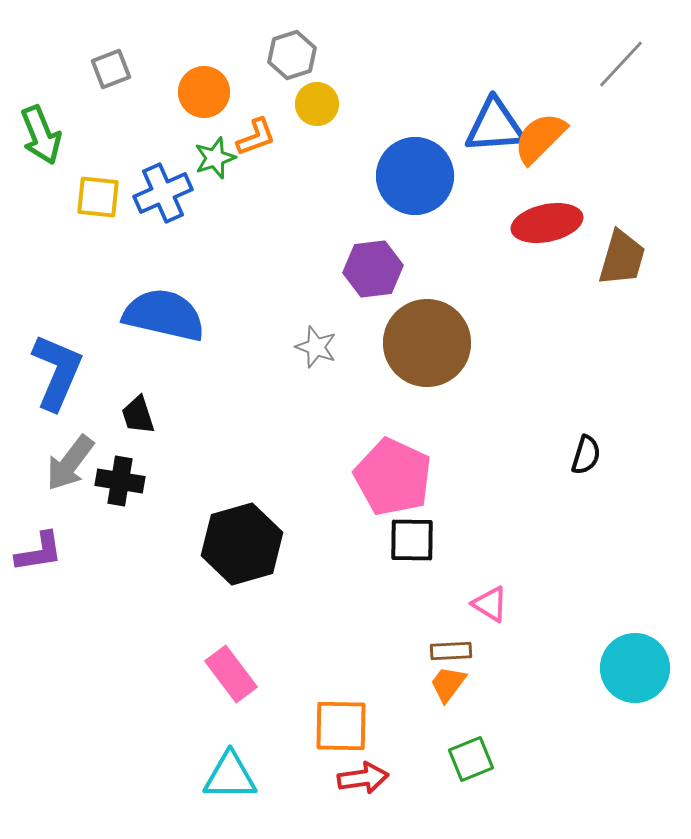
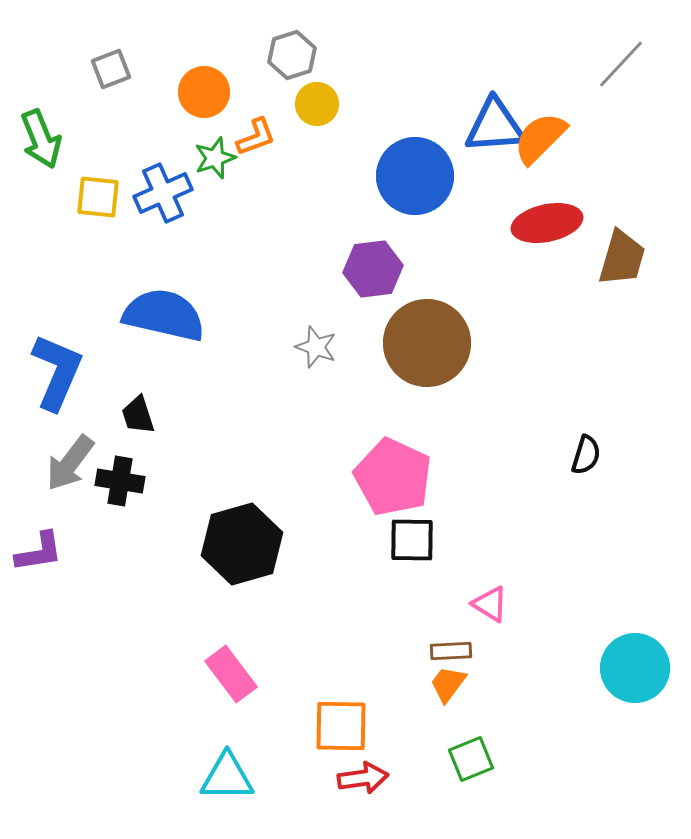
green arrow: moved 4 px down
cyan triangle: moved 3 px left, 1 px down
